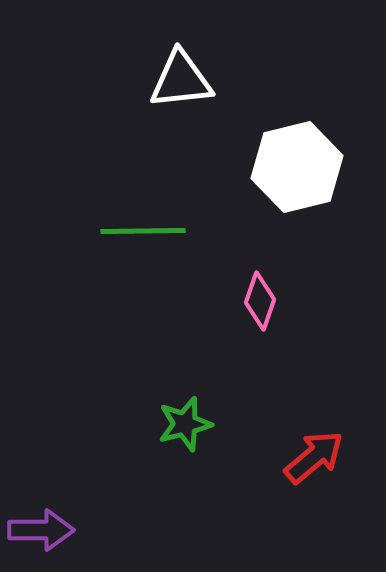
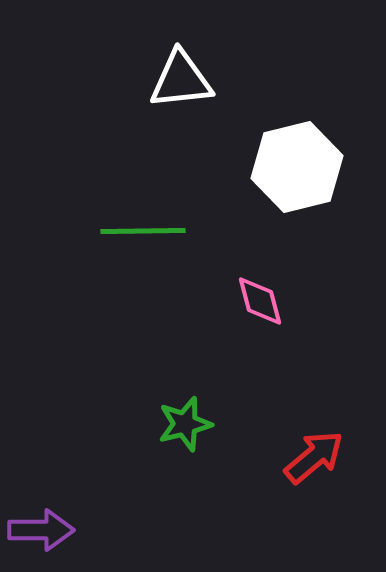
pink diamond: rotated 34 degrees counterclockwise
